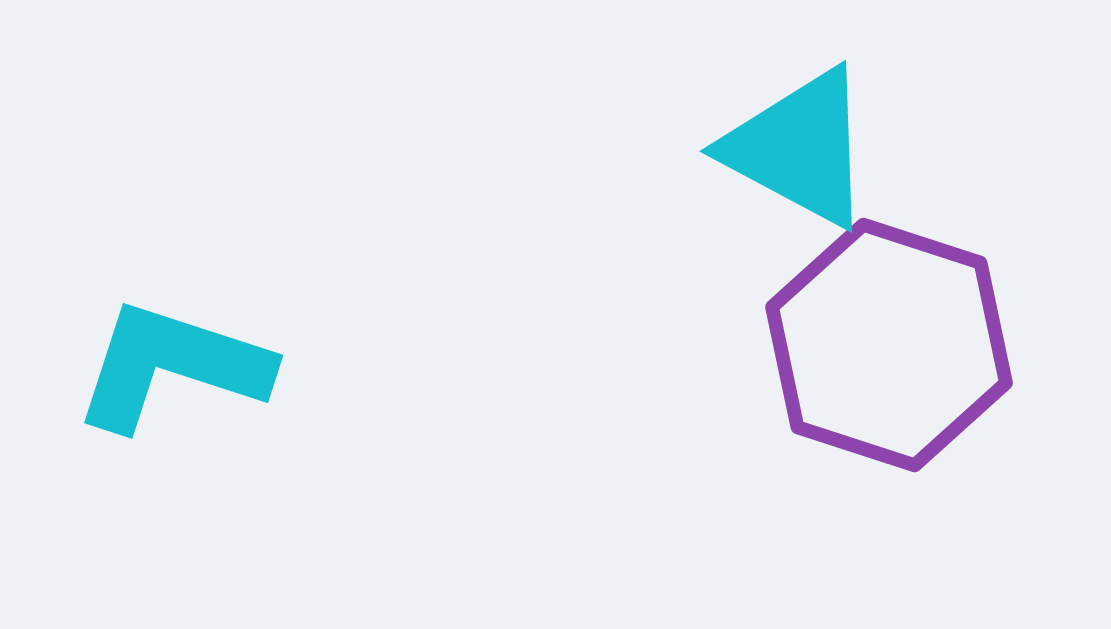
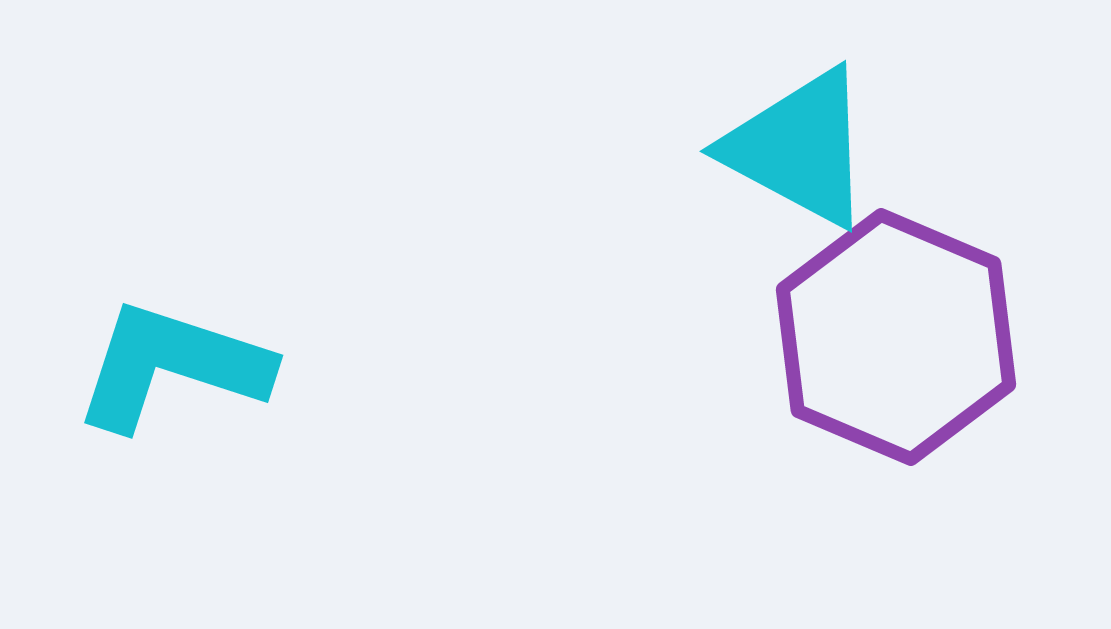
purple hexagon: moved 7 px right, 8 px up; rotated 5 degrees clockwise
